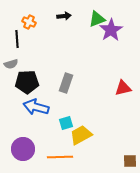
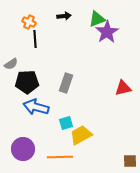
purple star: moved 4 px left, 2 px down
black line: moved 18 px right
gray semicircle: rotated 16 degrees counterclockwise
